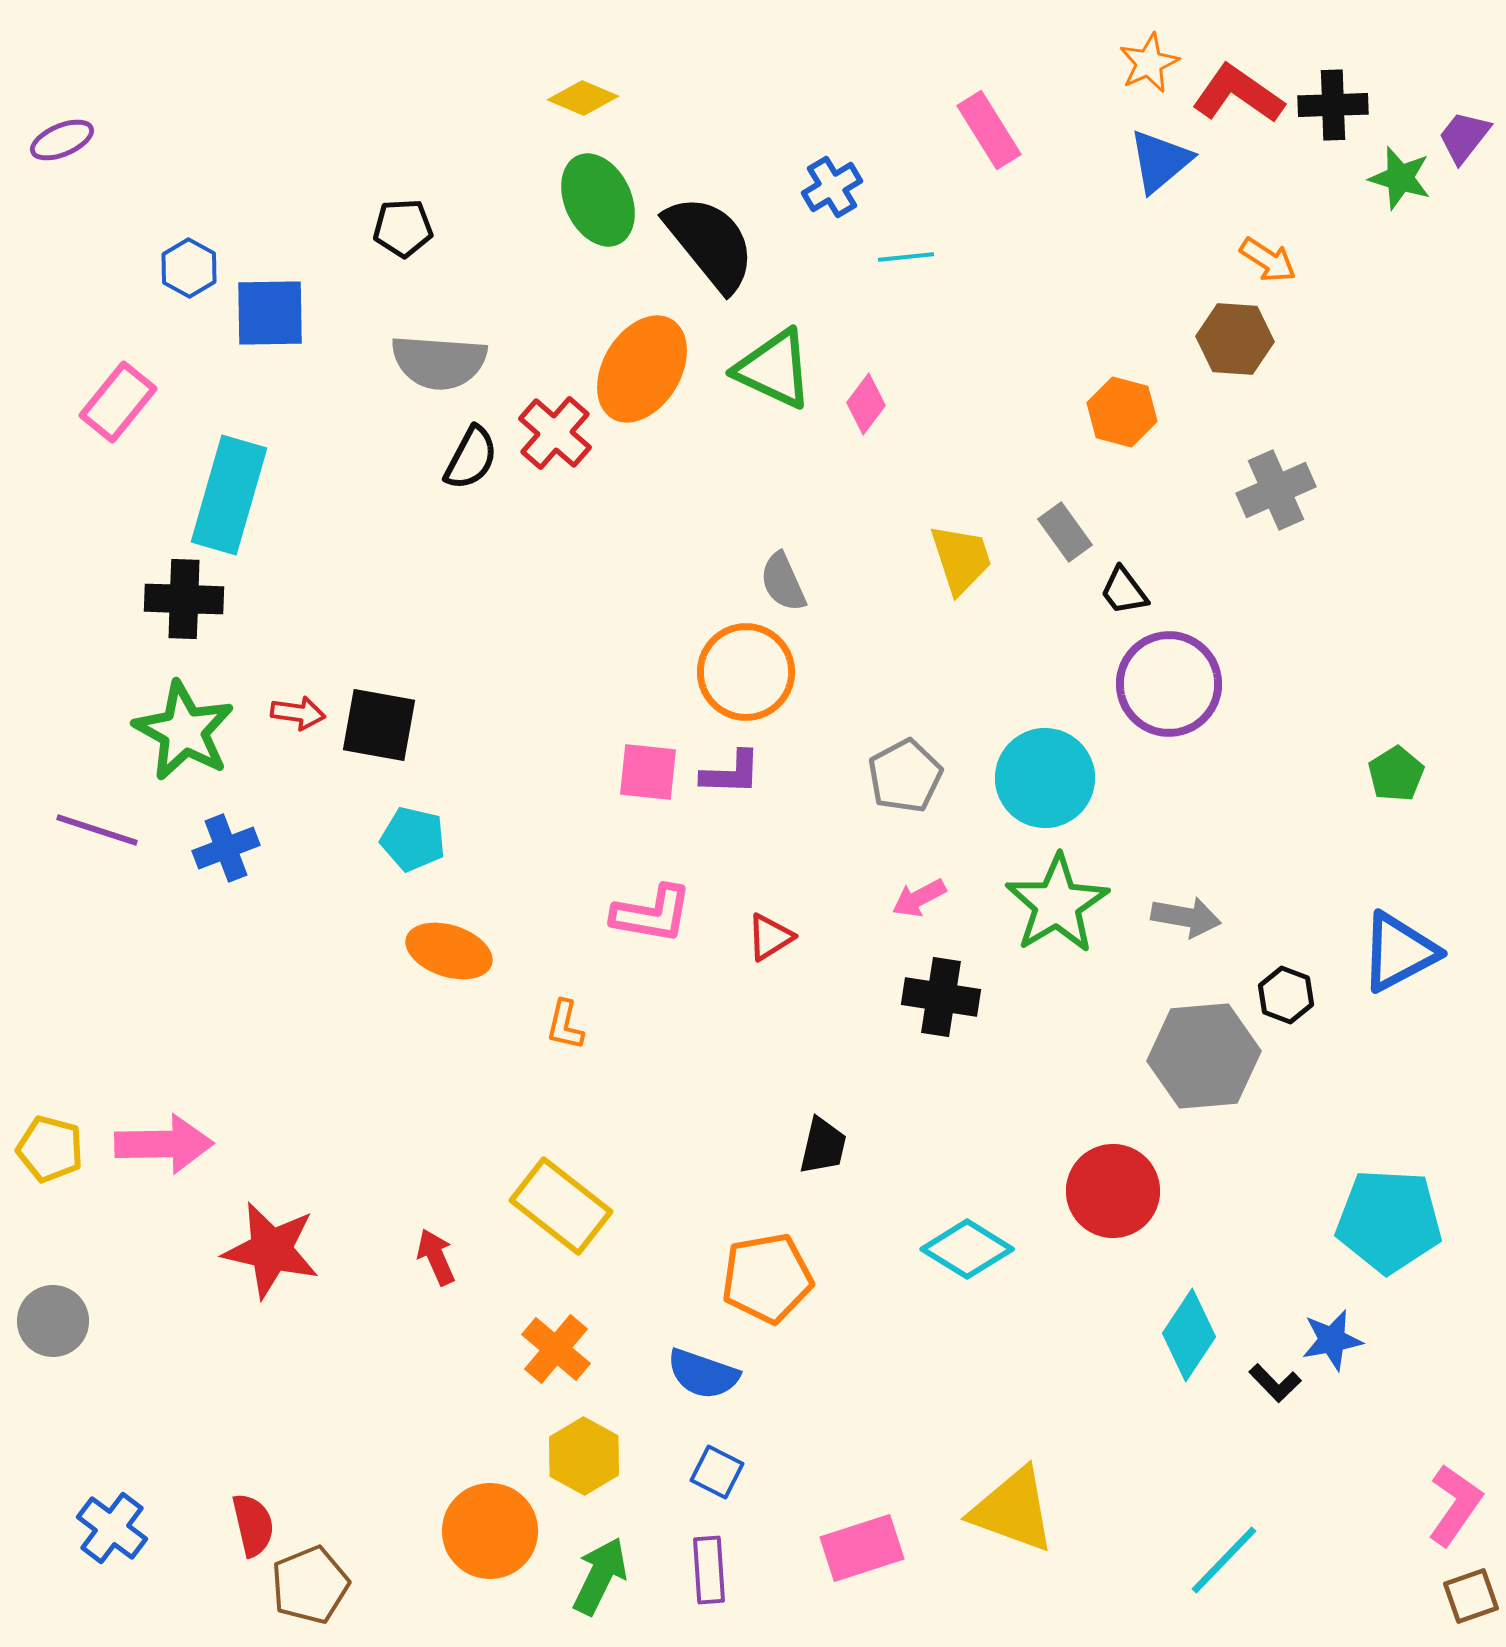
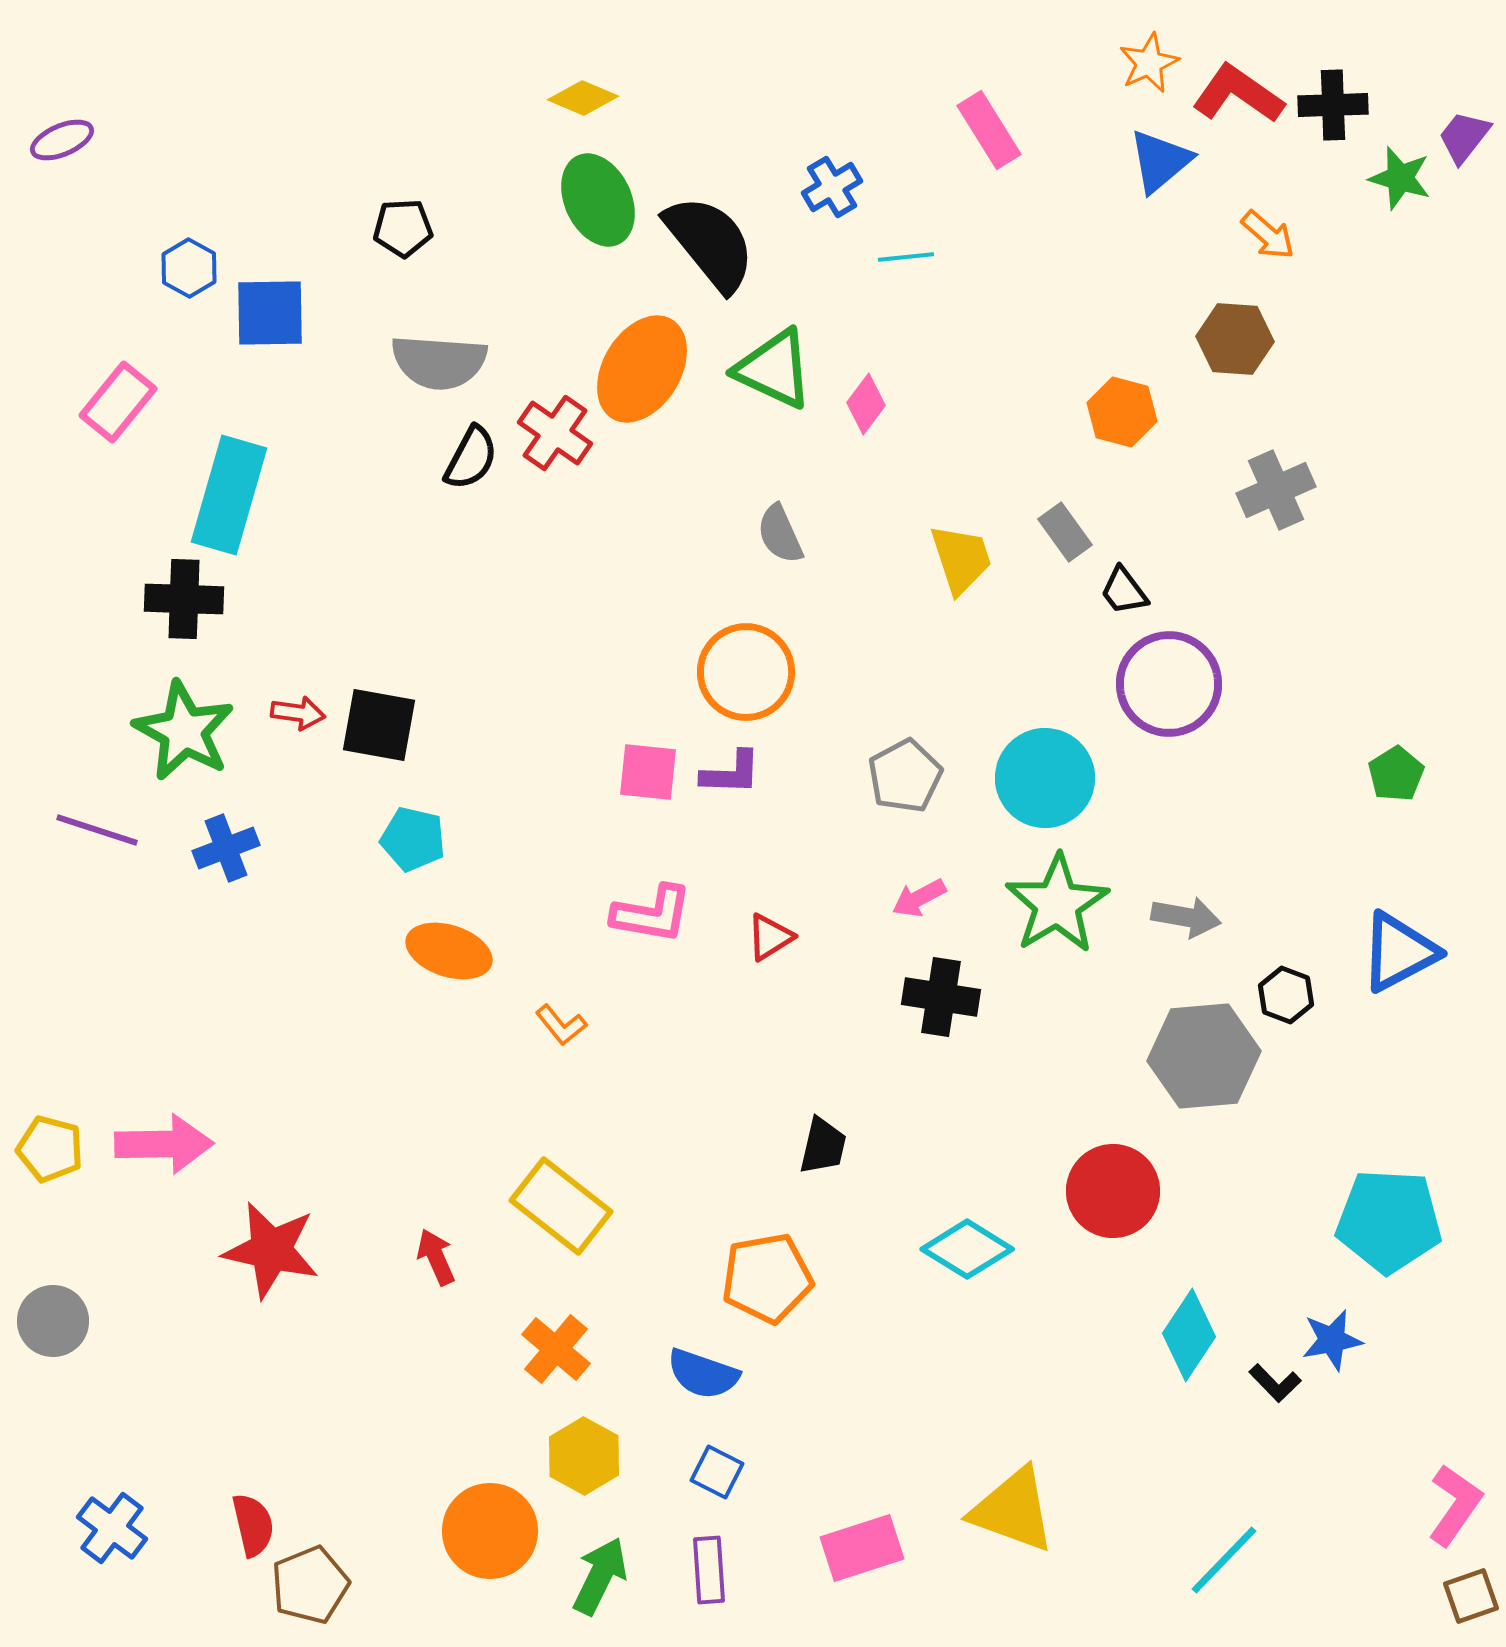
orange arrow at (1268, 260): moved 25 px up; rotated 8 degrees clockwise
red cross at (555, 433): rotated 6 degrees counterclockwise
gray semicircle at (783, 582): moved 3 px left, 48 px up
orange L-shape at (565, 1025): moved 4 px left; rotated 52 degrees counterclockwise
